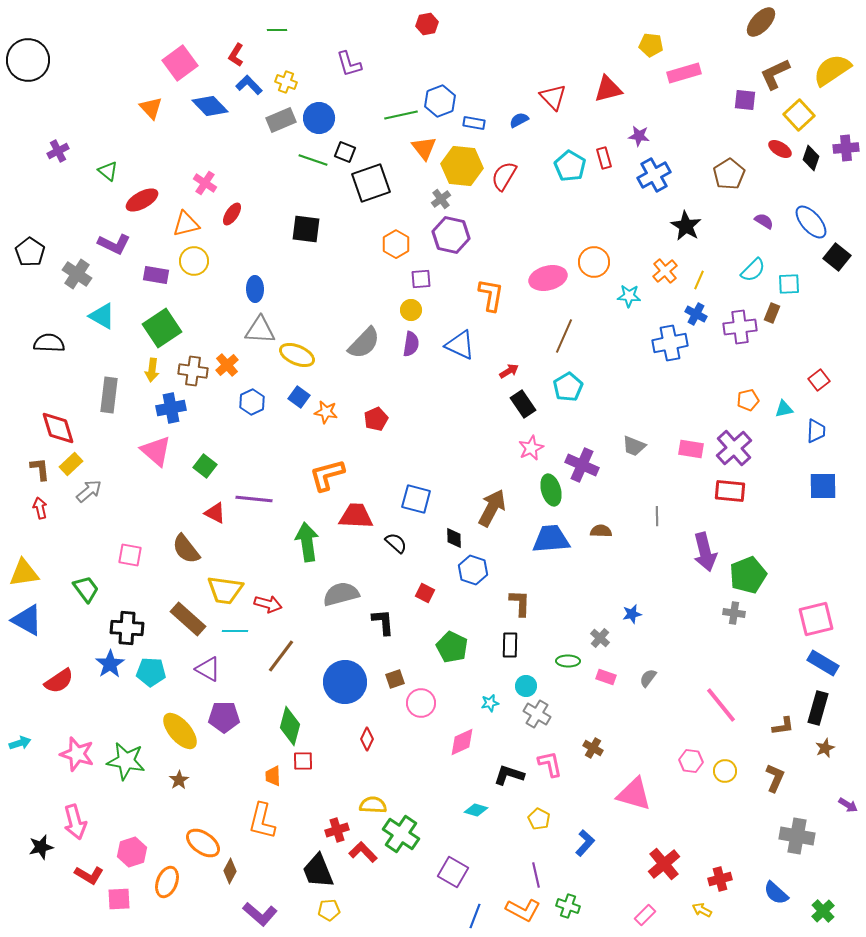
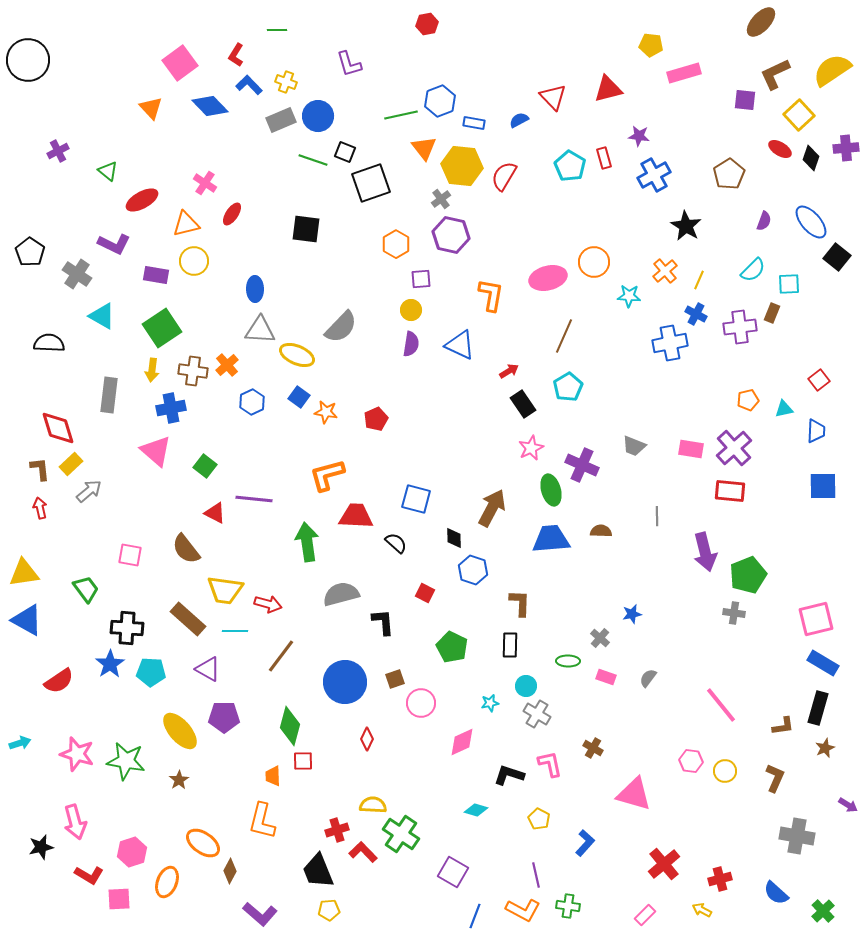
blue circle at (319, 118): moved 1 px left, 2 px up
purple semicircle at (764, 221): rotated 78 degrees clockwise
gray semicircle at (364, 343): moved 23 px left, 16 px up
green cross at (568, 906): rotated 10 degrees counterclockwise
